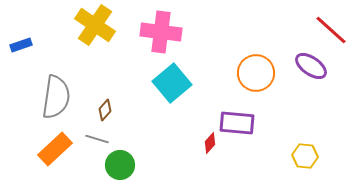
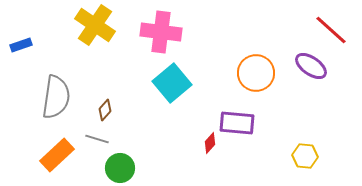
orange rectangle: moved 2 px right, 6 px down
green circle: moved 3 px down
